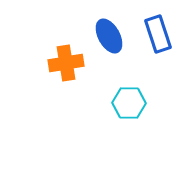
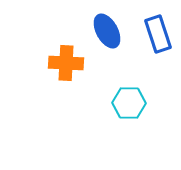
blue ellipse: moved 2 px left, 5 px up
orange cross: rotated 12 degrees clockwise
